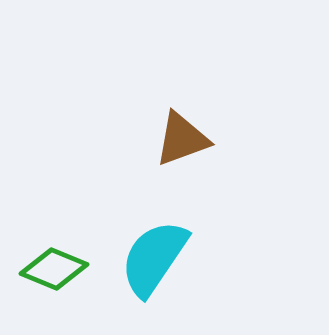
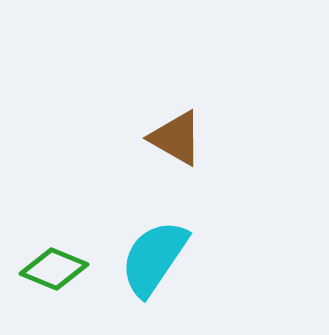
brown triangle: moved 6 px left, 1 px up; rotated 50 degrees clockwise
